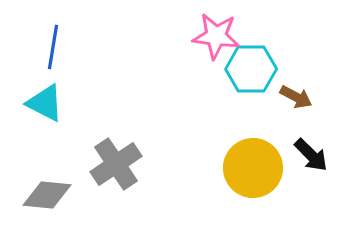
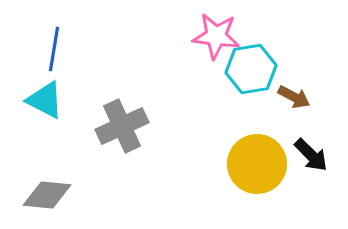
blue line: moved 1 px right, 2 px down
cyan hexagon: rotated 9 degrees counterclockwise
brown arrow: moved 2 px left
cyan triangle: moved 3 px up
gray cross: moved 6 px right, 38 px up; rotated 9 degrees clockwise
yellow circle: moved 4 px right, 4 px up
